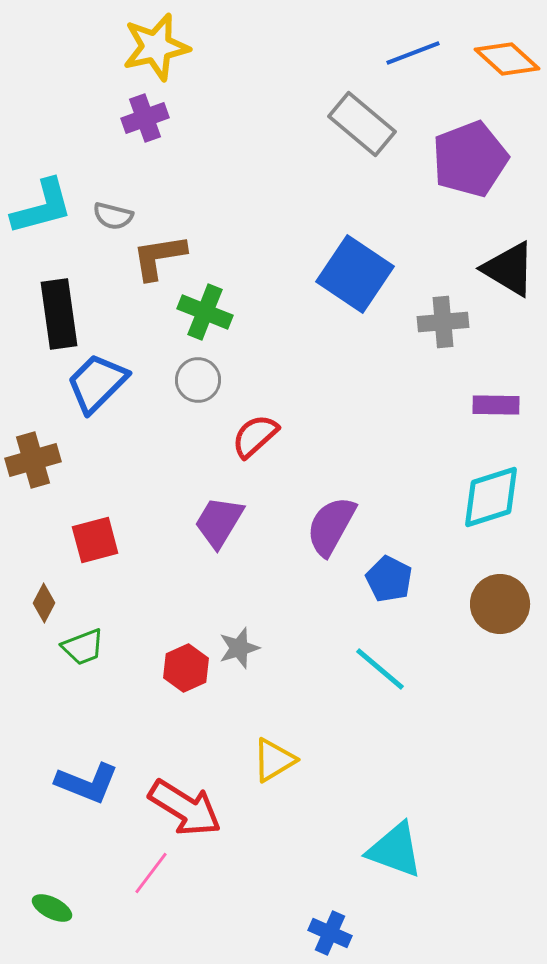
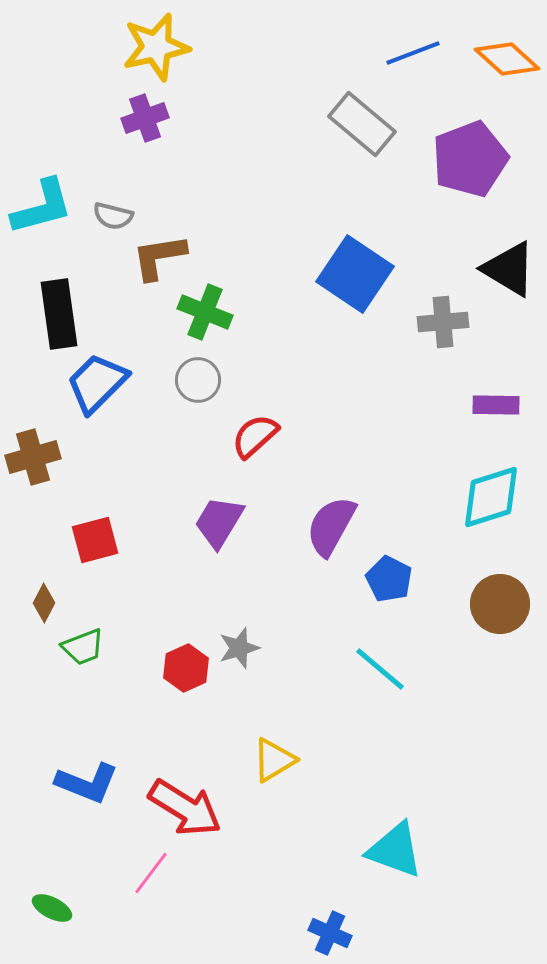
brown cross: moved 3 px up
